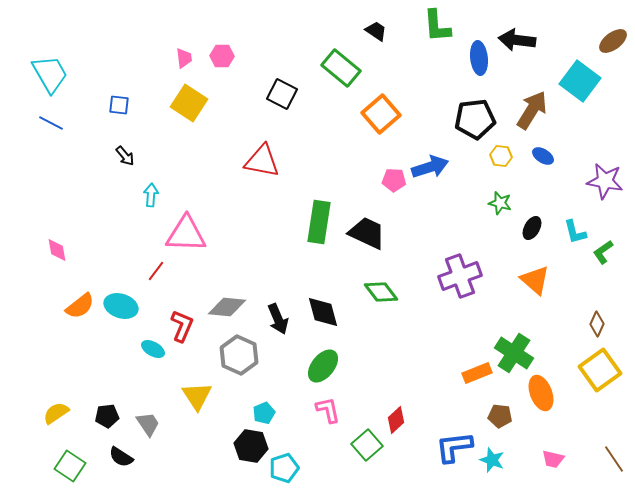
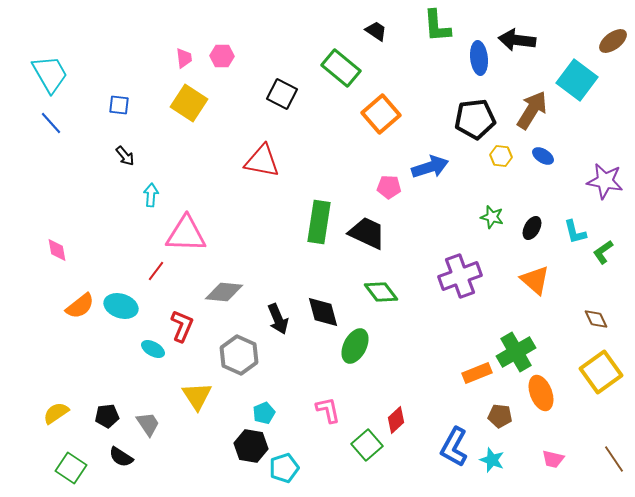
cyan square at (580, 81): moved 3 px left, 1 px up
blue line at (51, 123): rotated 20 degrees clockwise
pink pentagon at (394, 180): moved 5 px left, 7 px down
green star at (500, 203): moved 8 px left, 14 px down
gray diamond at (227, 307): moved 3 px left, 15 px up
brown diamond at (597, 324): moved 1 px left, 5 px up; rotated 50 degrees counterclockwise
green cross at (514, 353): moved 2 px right, 1 px up; rotated 27 degrees clockwise
green ellipse at (323, 366): moved 32 px right, 20 px up; rotated 12 degrees counterclockwise
yellow square at (600, 370): moved 1 px right, 2 px down
blue L-shape at (454, 447): rotated 54 degrees counterclockwise
green square at (70, 466): moved 1 px right, 2 px down
